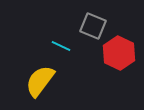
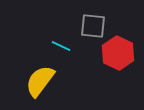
gray square: rotated 16 degrees counterclockwise
red hexagon: moved 1 px left
